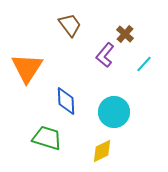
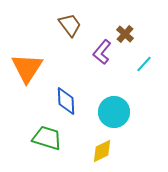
purple L-shape: moved 3 px left, 3 px up
